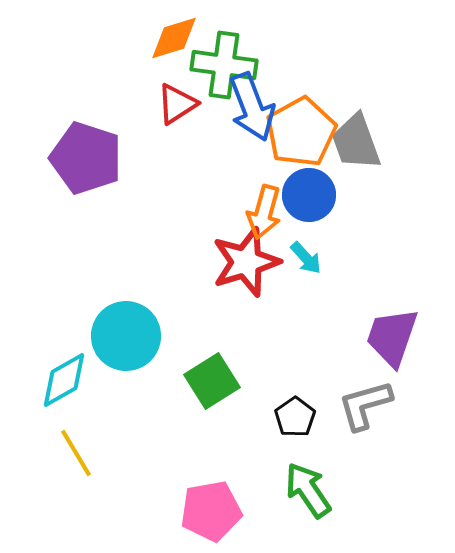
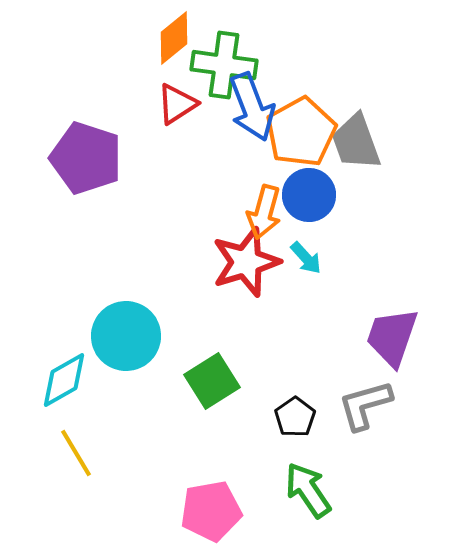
orange diamond: rotated 22 degrees counterclockwise
